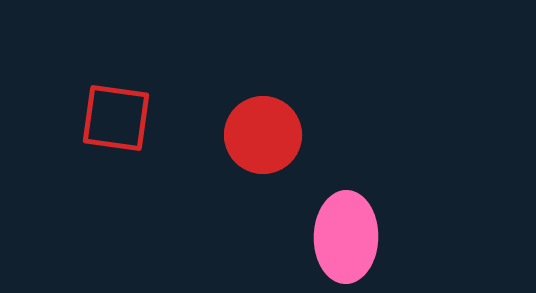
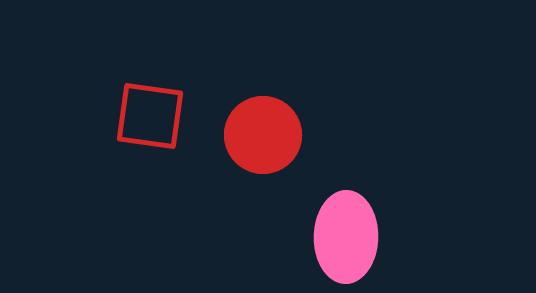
red square: moved 34 px right, 2 px up
